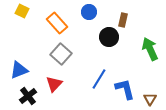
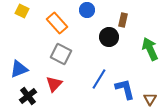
blue circle: moved 2 px left, 2 px up
gray square: rotated 15 degrees counterclockwise
blue triangle: moved 1 px up
